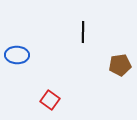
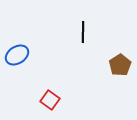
blue ellipse: rotated 35 degrees counterclockwise
brown pentagon: rotated 25 degrees counterclockwise
